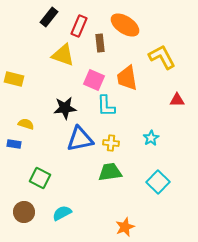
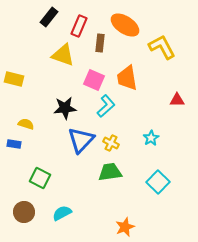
brown rectangle: rotated 12 degrees clockwise
yellow L-shape: moved 10 px up
cyan L-shape: rotated 130 degrees counterclockwise
blue triangle: moved 1 px right, 1 px down; rotated 36 degrees counterclockwise
yellow cross: rotated 21 degrees clockwise
